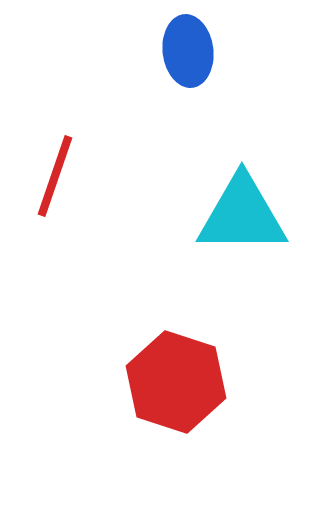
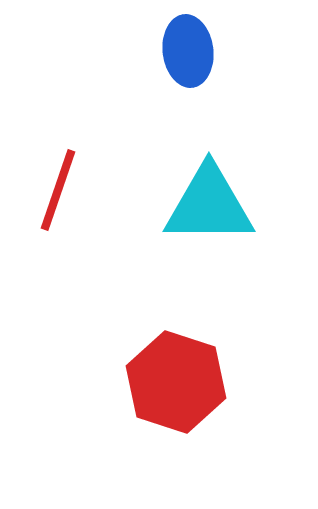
red line: moved 3 px right, 14 px down
cyan triangle: moved 33 px left, 10 px up
